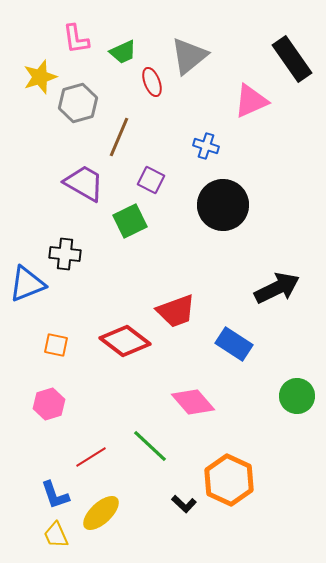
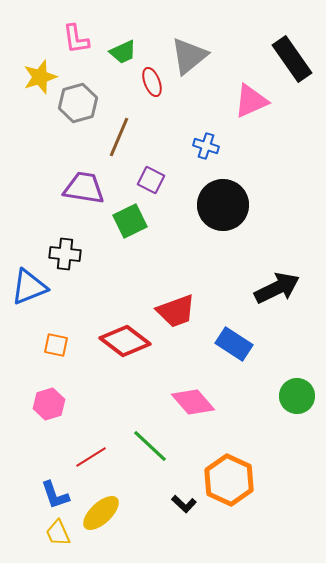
purple trapezoid: moved 5 px down; rotated 21 degrees counterclockwise
blue triangle: moved 2 px right, 3 px down
yellow trapezoid: moved 2 px right, 2 px up
